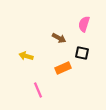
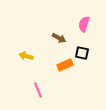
orange rectangle: moved 2 px right, 3 px up
